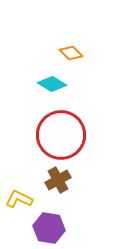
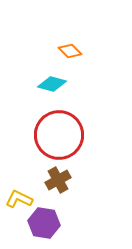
orange diamond: moved 1 px left, 2 px up
cyan diamond: rotated 16 degrees counterclockwise
red circle: moved 2 px left
purple hexagon: moved 5 px left, 5 px up
